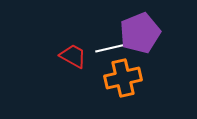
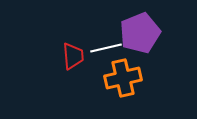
white line: moved 5 px left
red trapezoid: rotated 56 degrees clockwise
